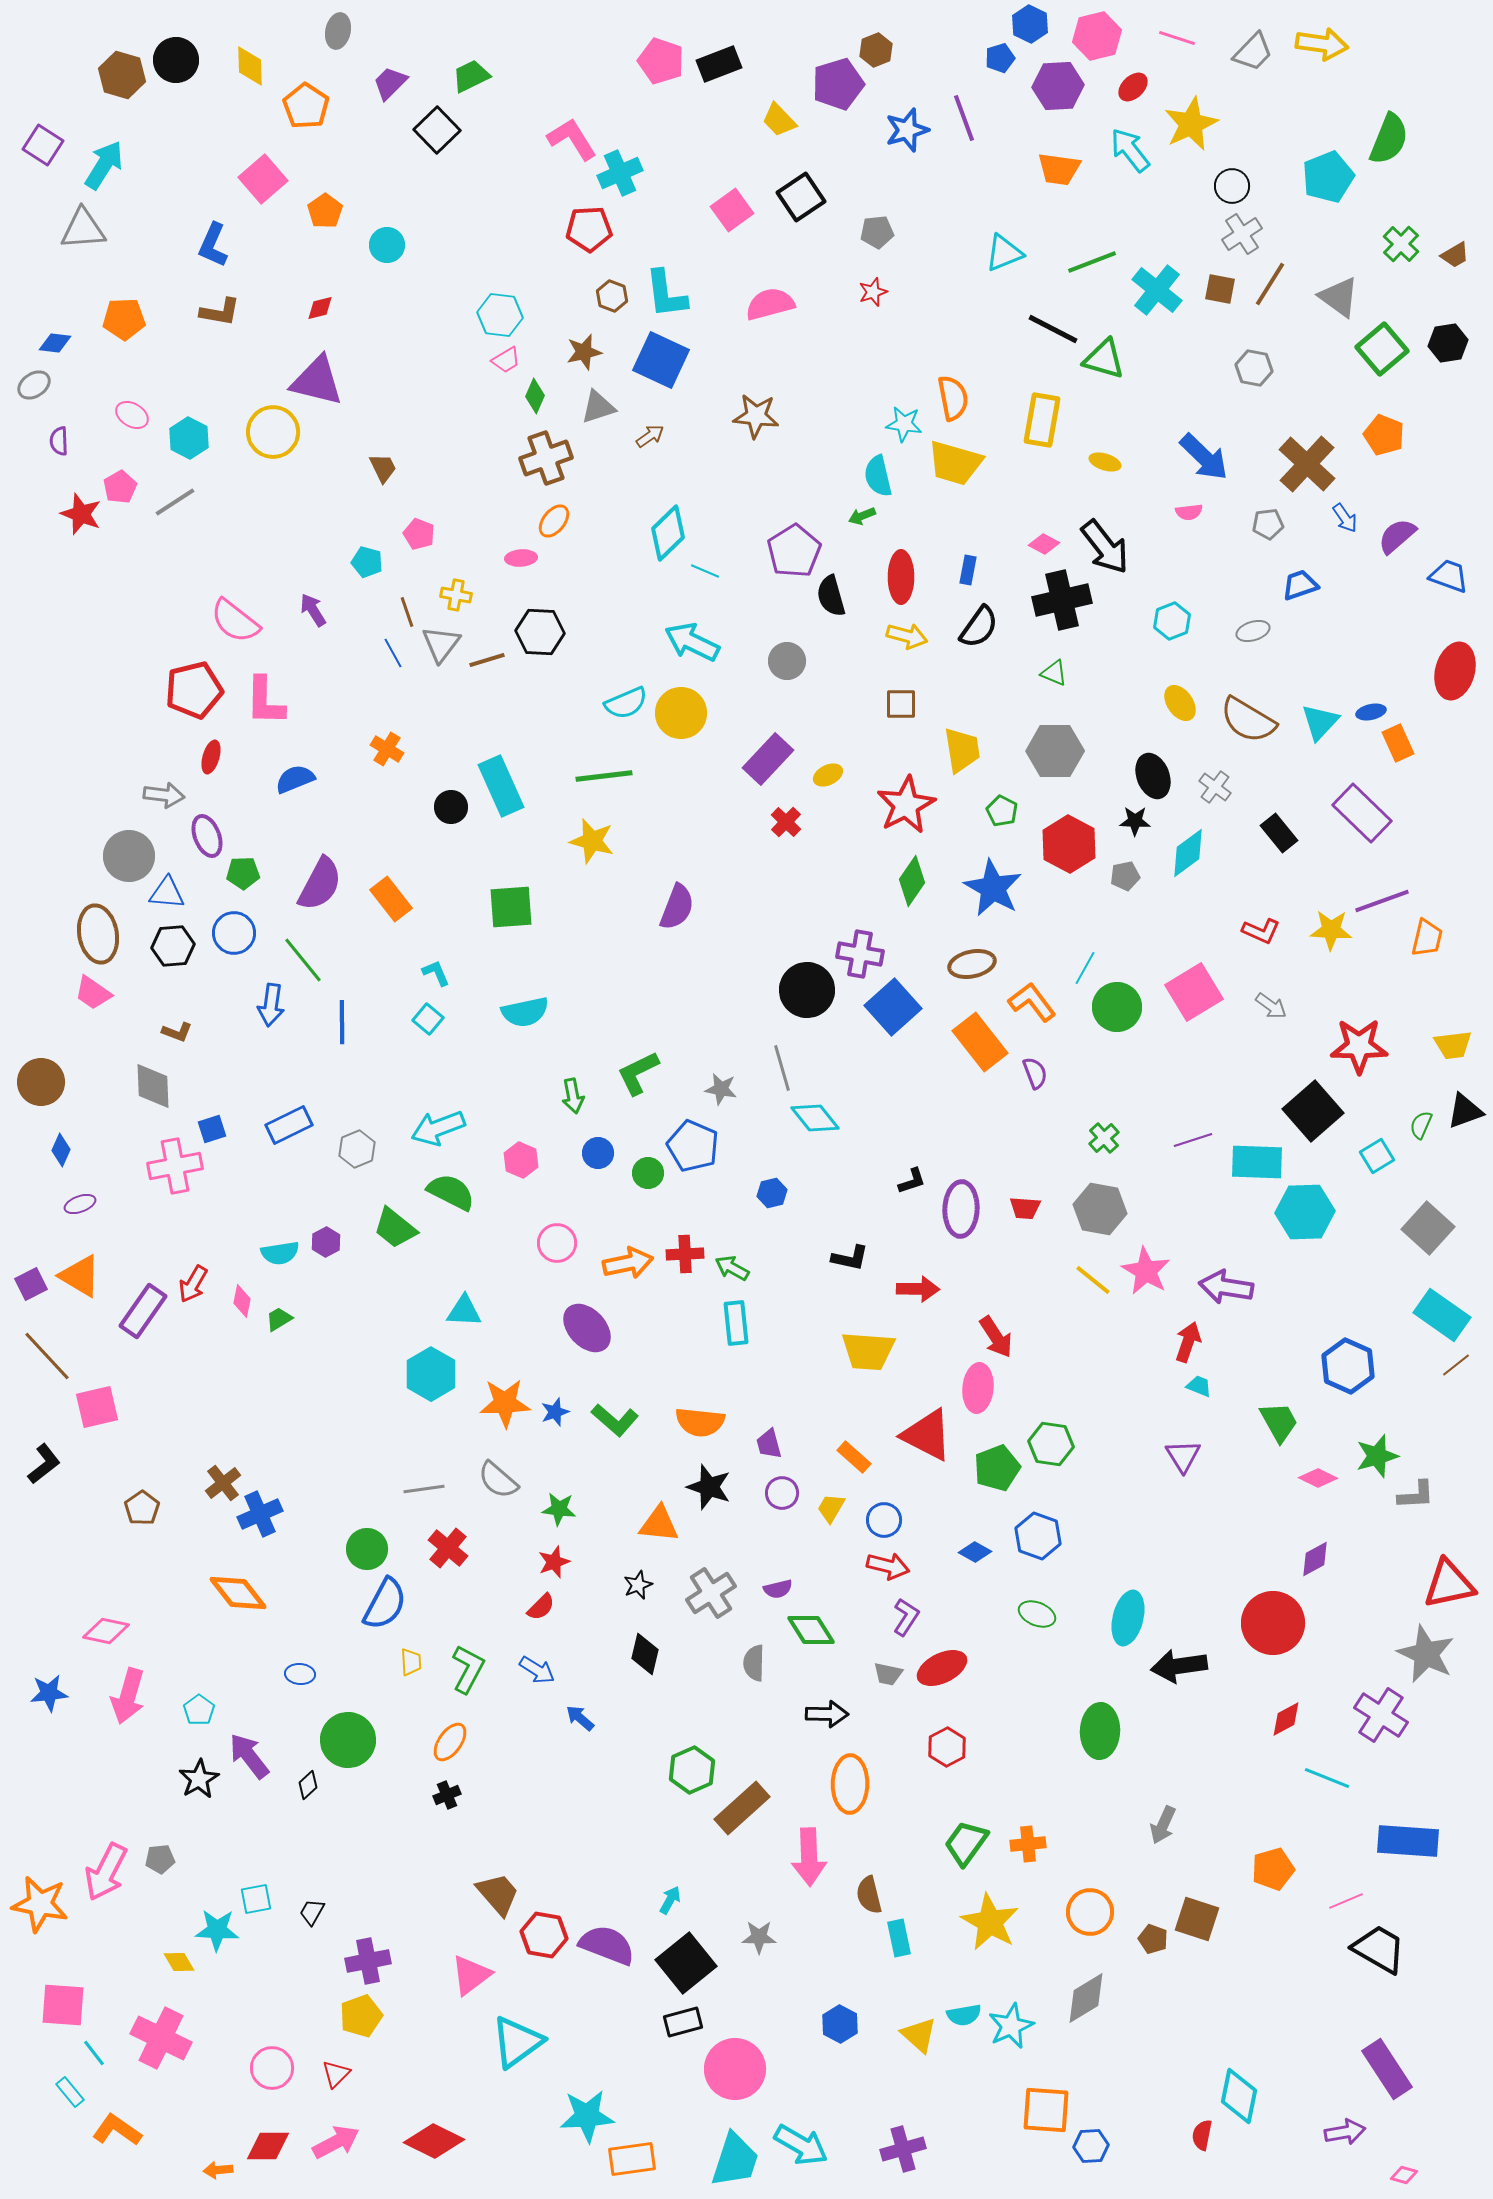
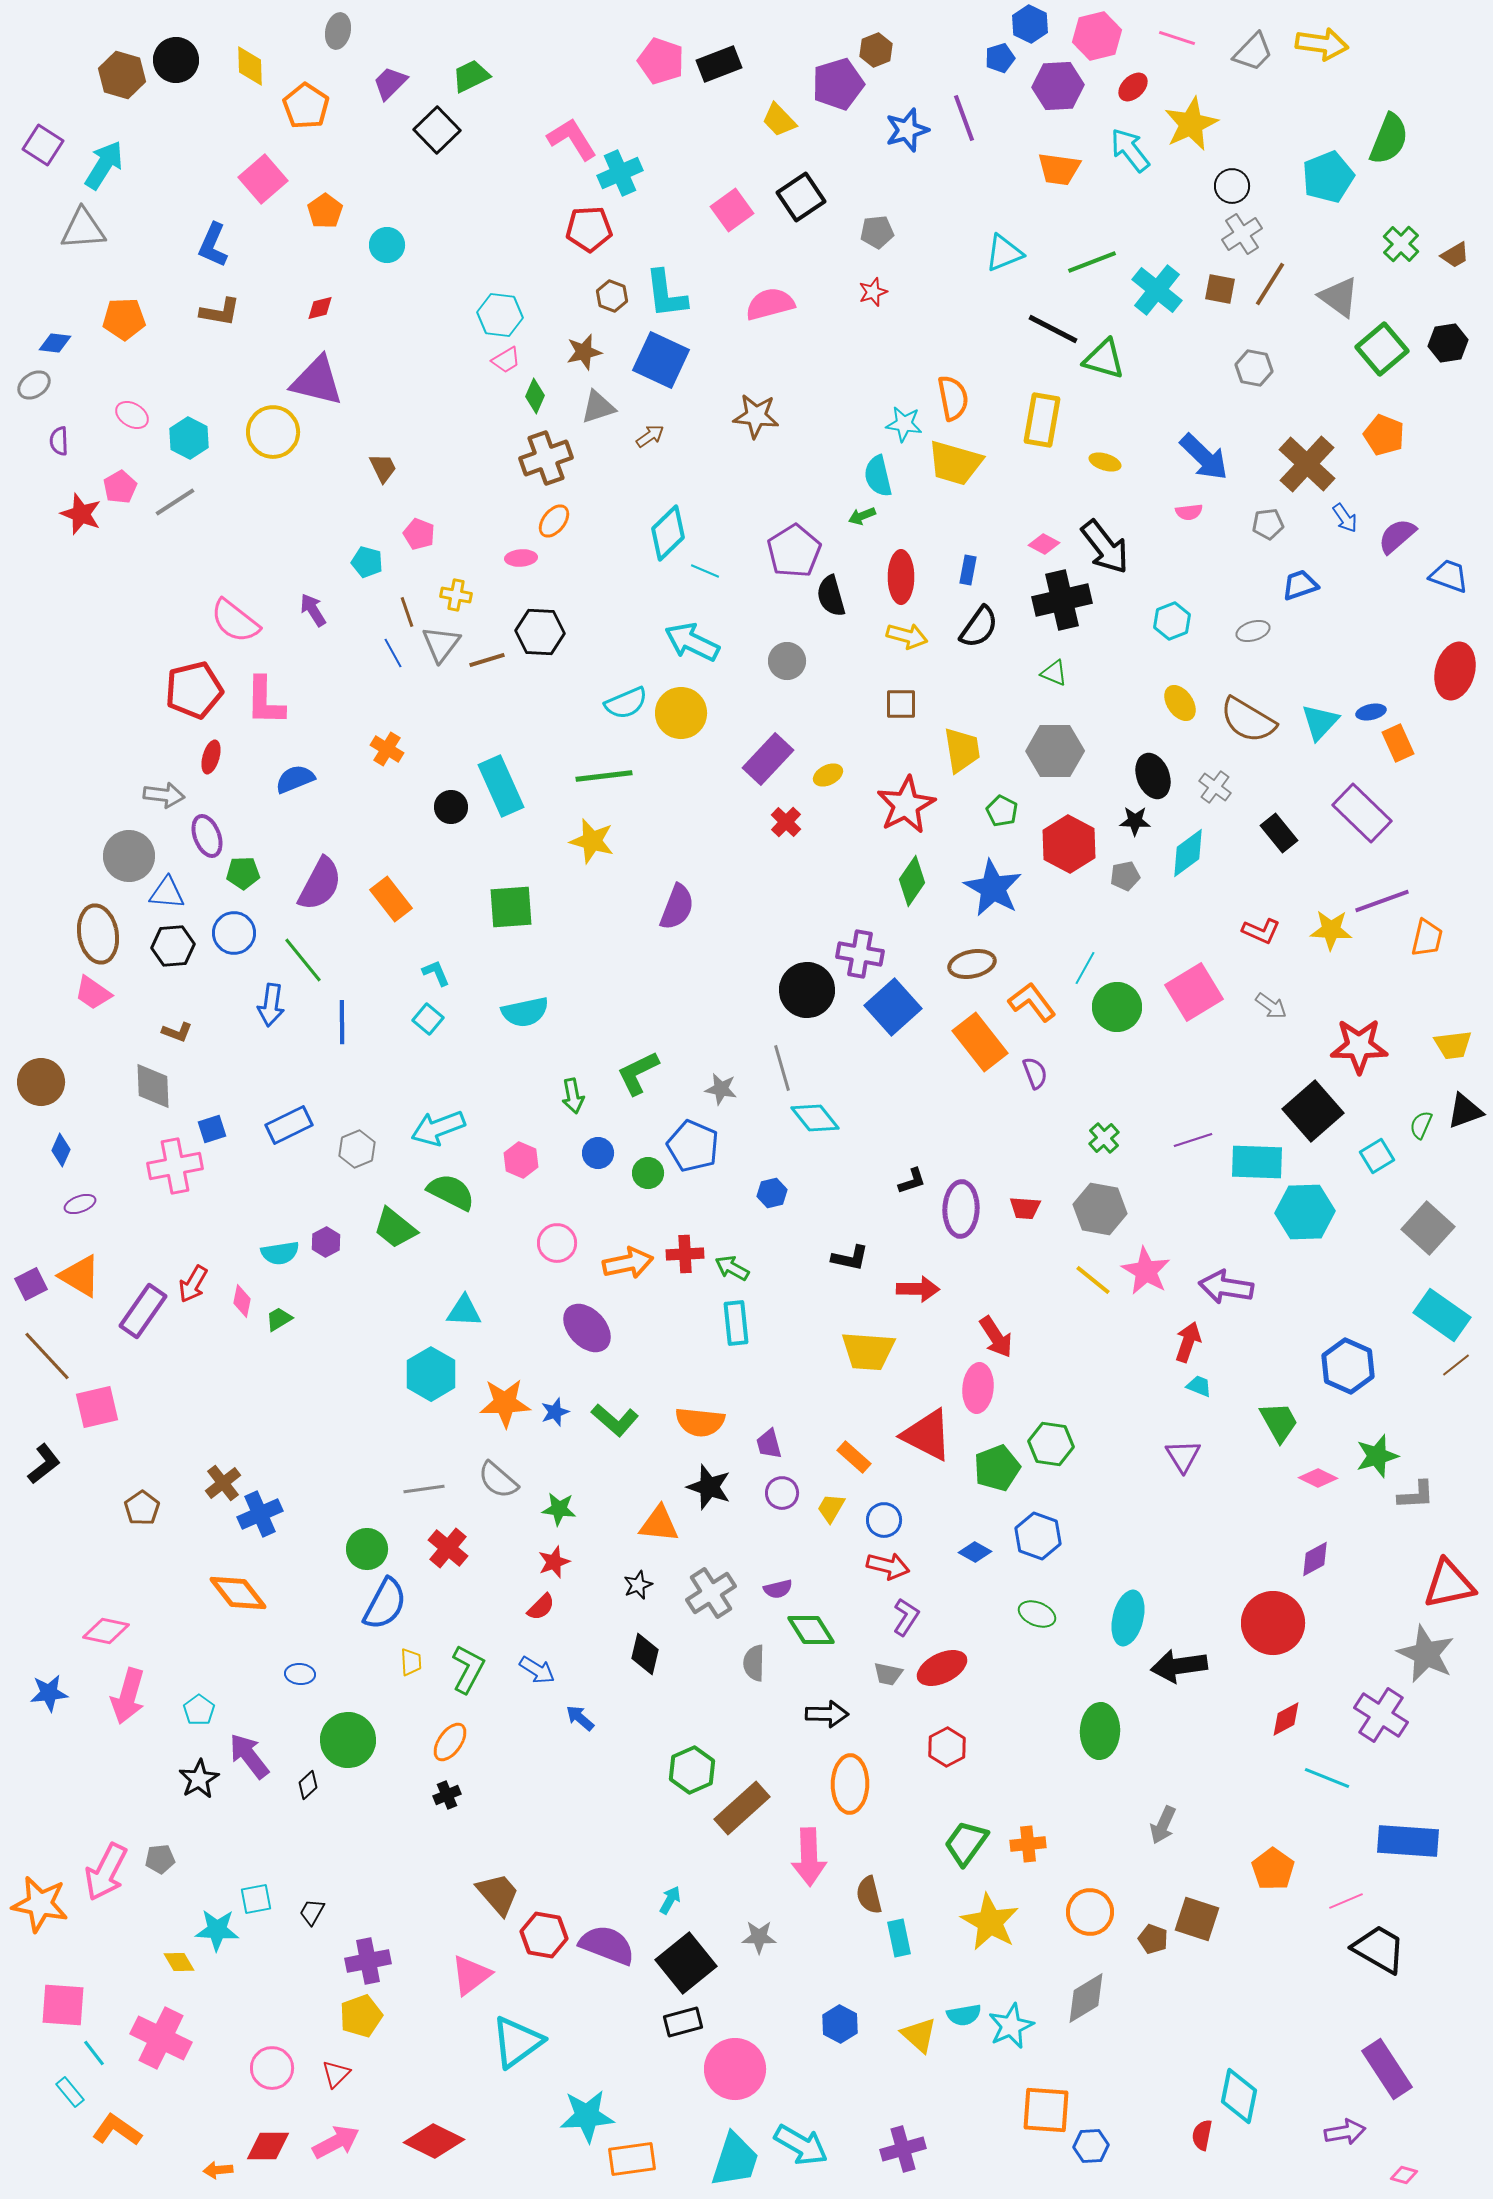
orange pentagon at (1273, 1869): rotated 21 degrees counterclockwise
